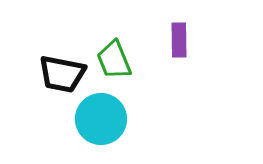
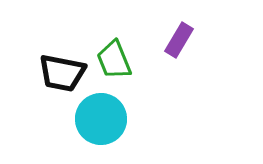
purple rectangle: rotated 32 degrees clockwise
black trapezoid: moved 1 px up
